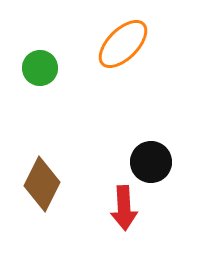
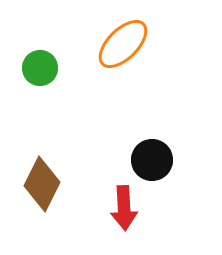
black circle: moved 1 px right, 2 px up
